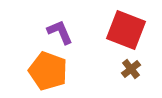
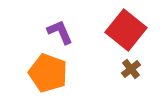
red square: rotated 18 degrees clockwise
orange pentagon: moved 2 px down
